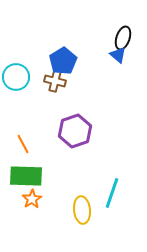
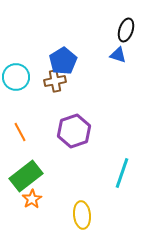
black ellipse: moved 3 px right, 8 px up
blue triangle: rotated 24 degrees counterclockwise
brown cross: rotated 25 degrees counterclockwise
purple hexagon: moved 1 px left
orange line: moved 3 px left, 12 px up
green rectangle: rotated 40 degrees counterclockwise
cyan line: moved 10 px right, 20 px up
yellow ellipse: moved 5 px down
